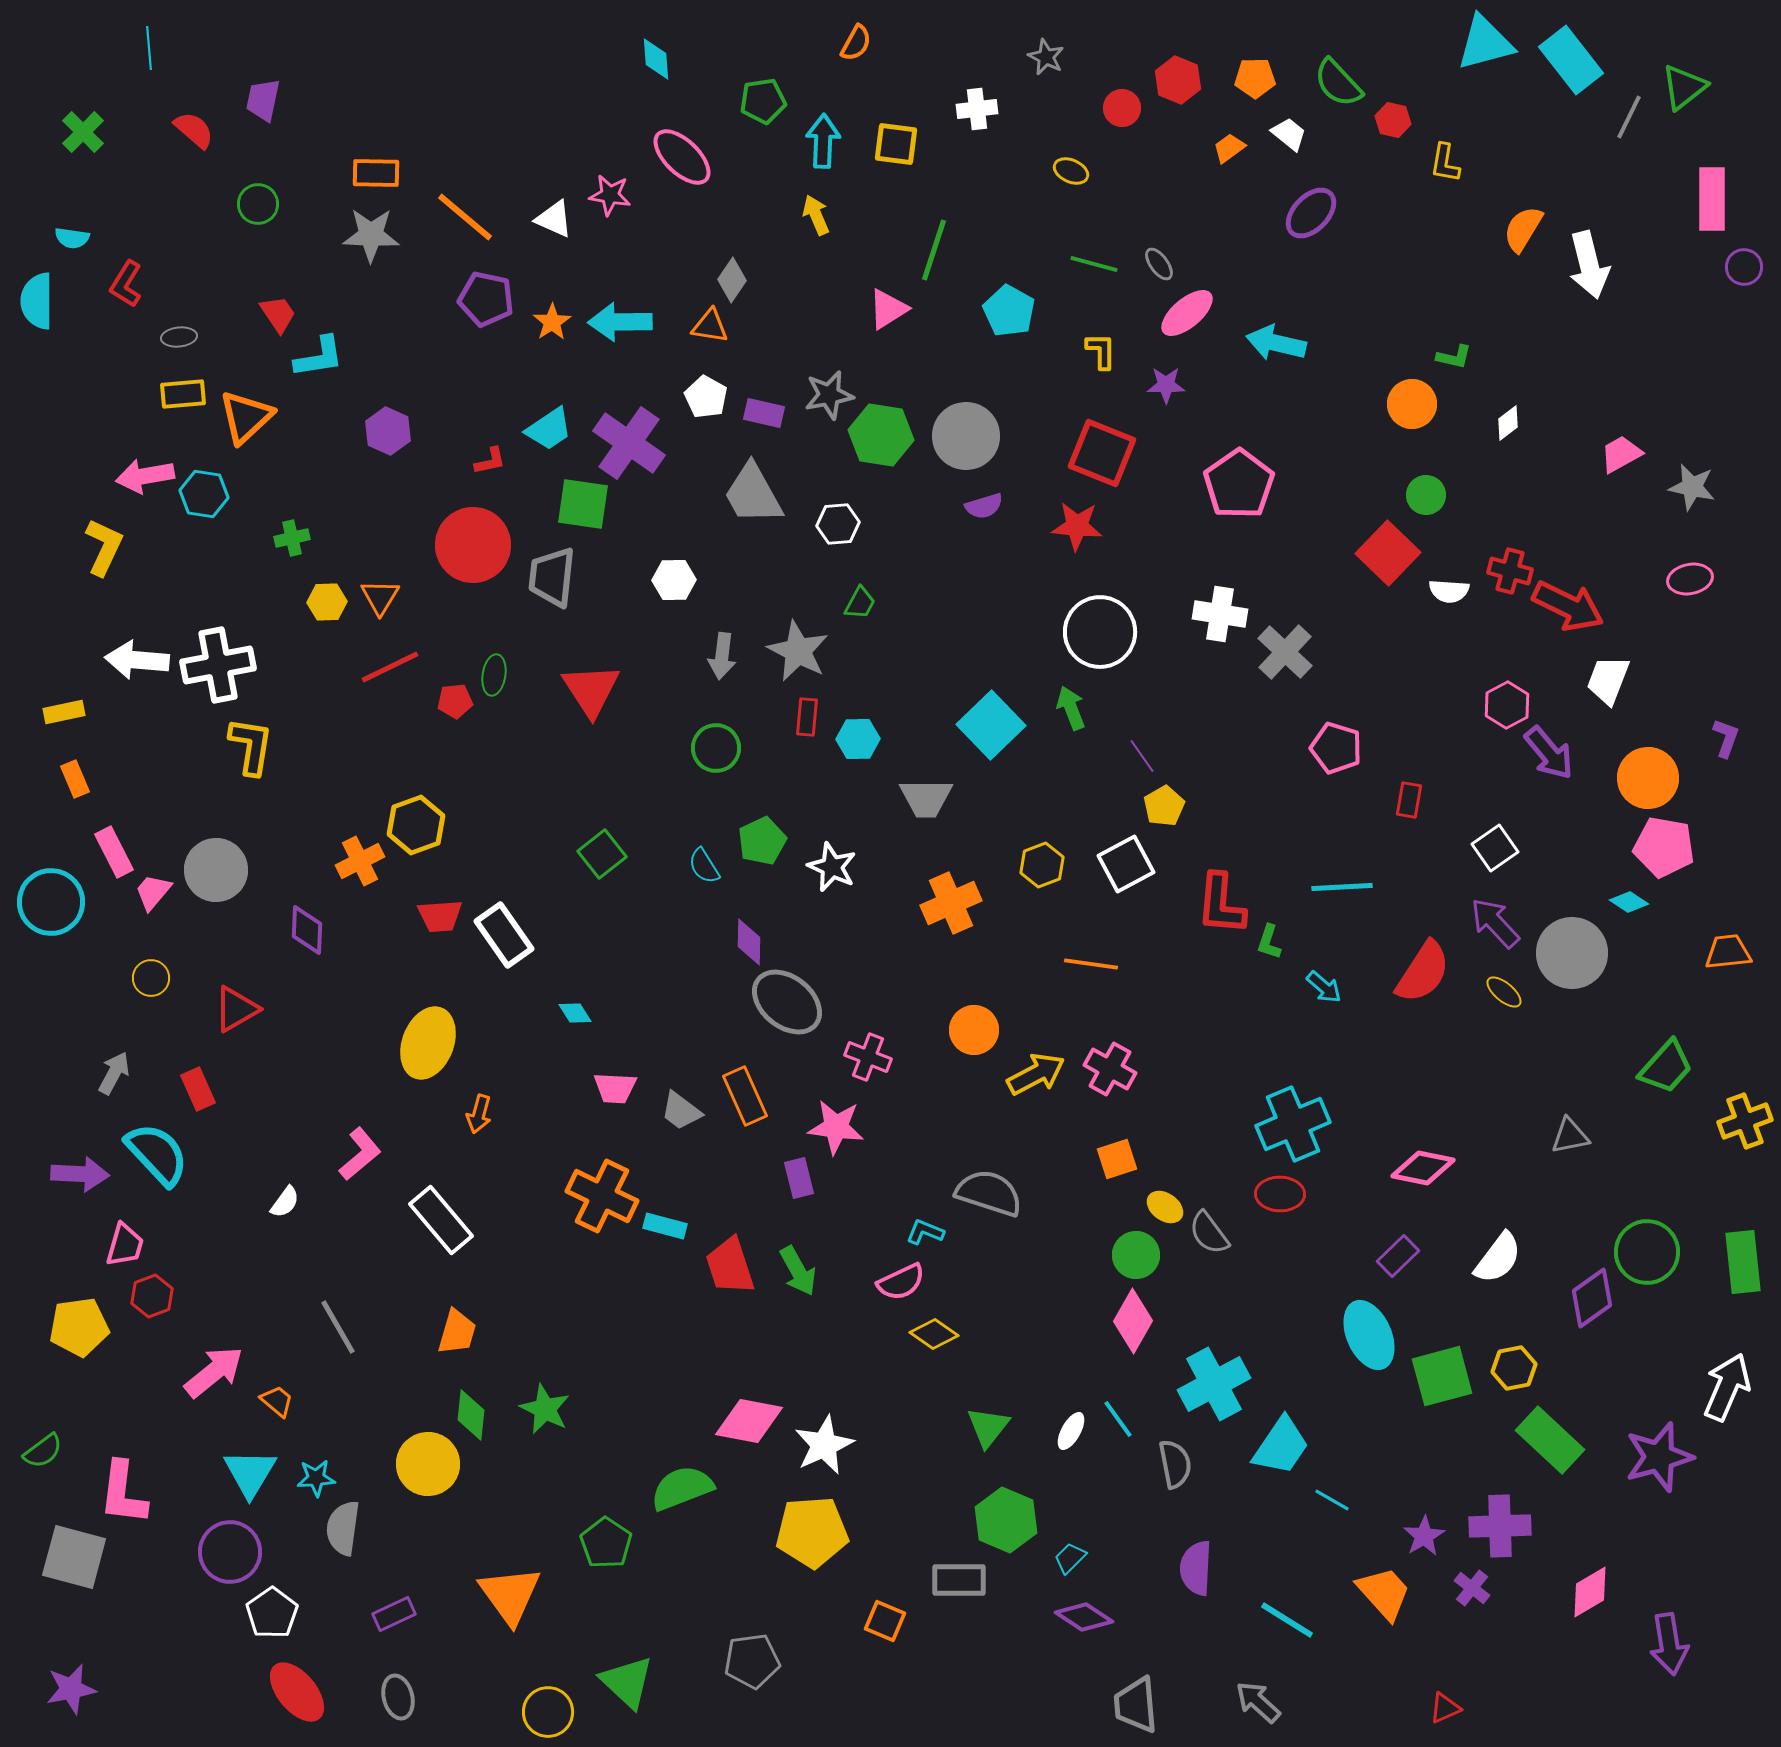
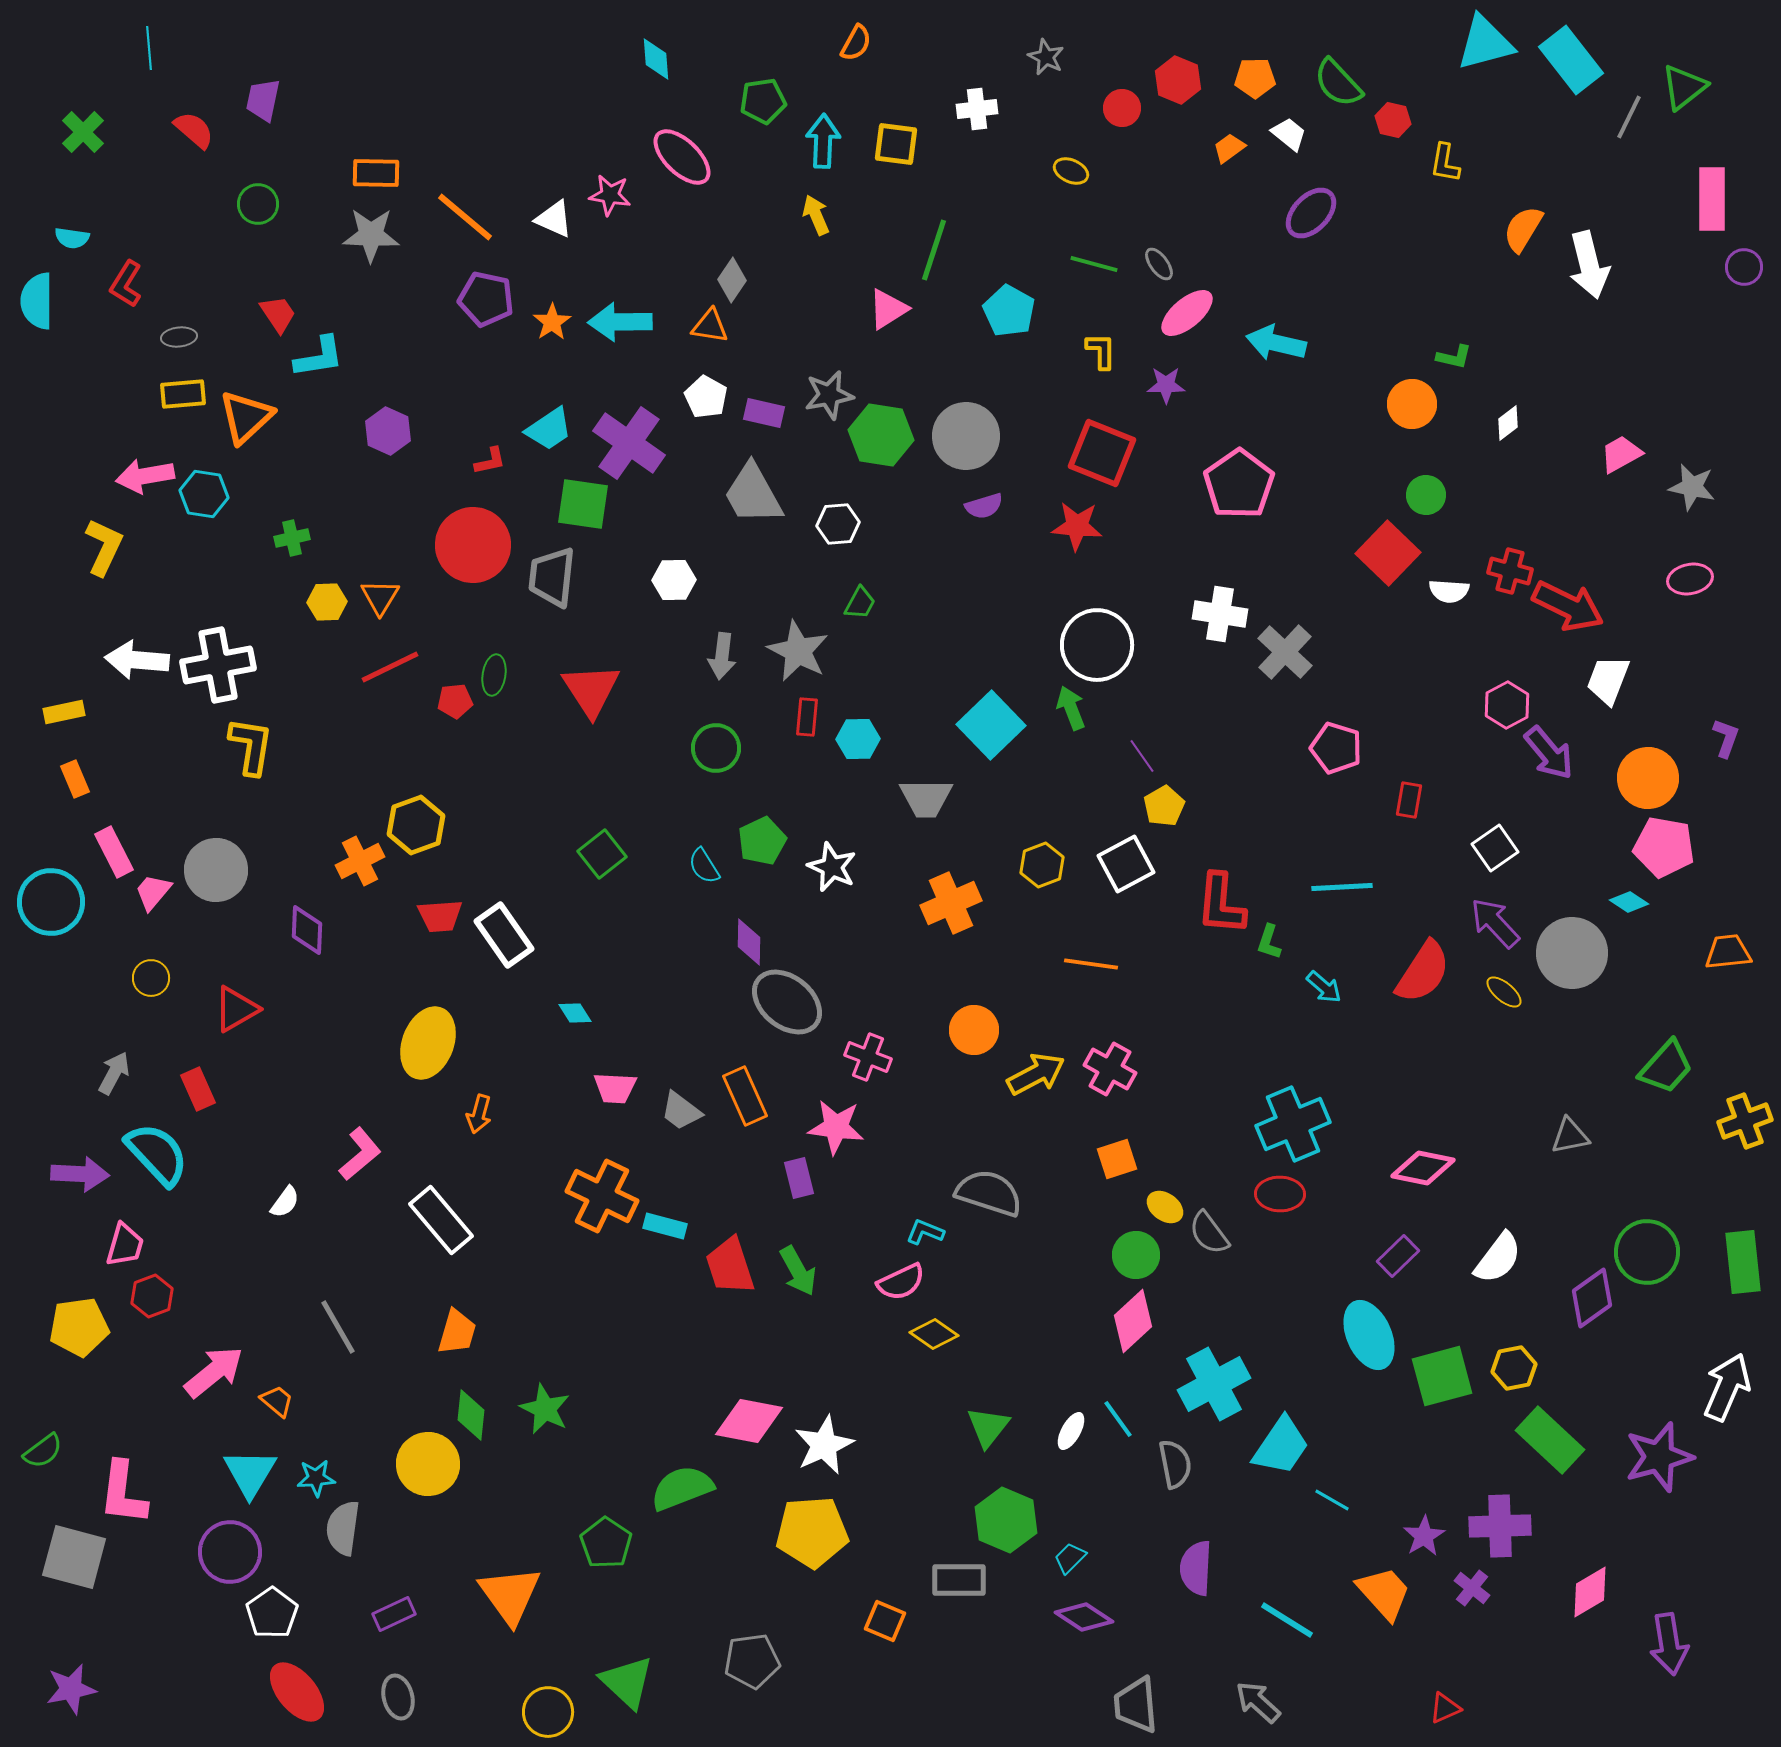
white circle at (1100, 632): moved 3 px left, 13 px down
pink diamond at (1133, 1321): rotated 18 degrees clockwise
